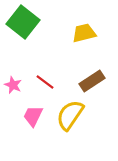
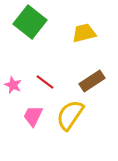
green square: moved 7 px right
